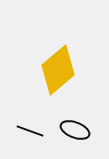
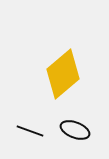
yellow diamond: moved 5 px right, 4 px down
